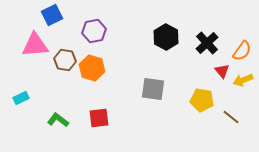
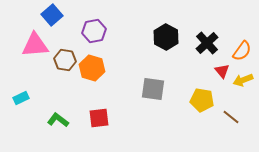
blue square: rotated 15 degrees counterclockwise
